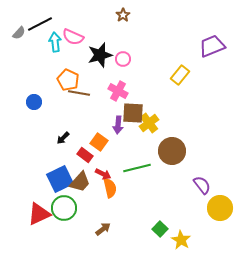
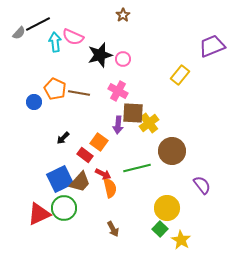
black line: moved 2 px left
orange pentagon: moved 13 px left, 9 px down
yellow circle: moved 53 px left
brown arrow: moved 10 px right; rotated 98 degrees clockwise
